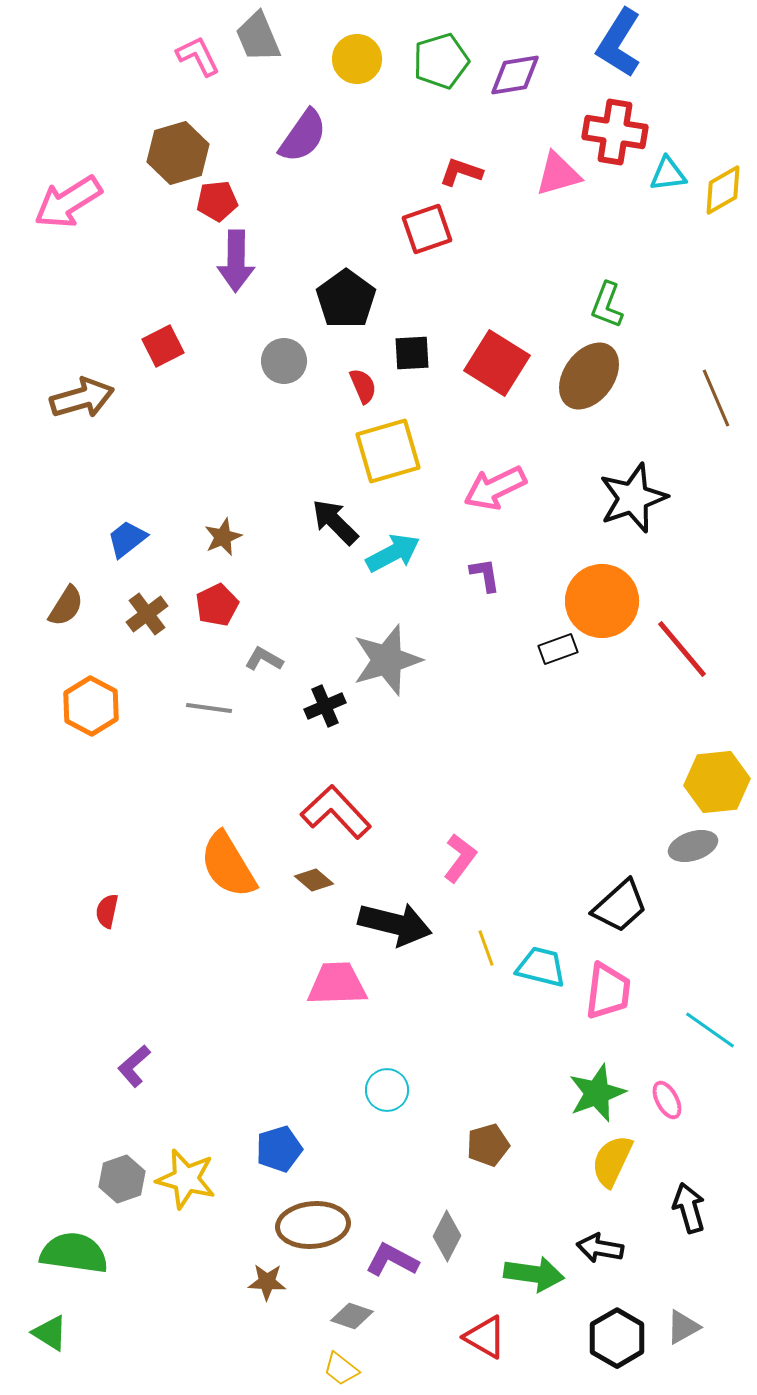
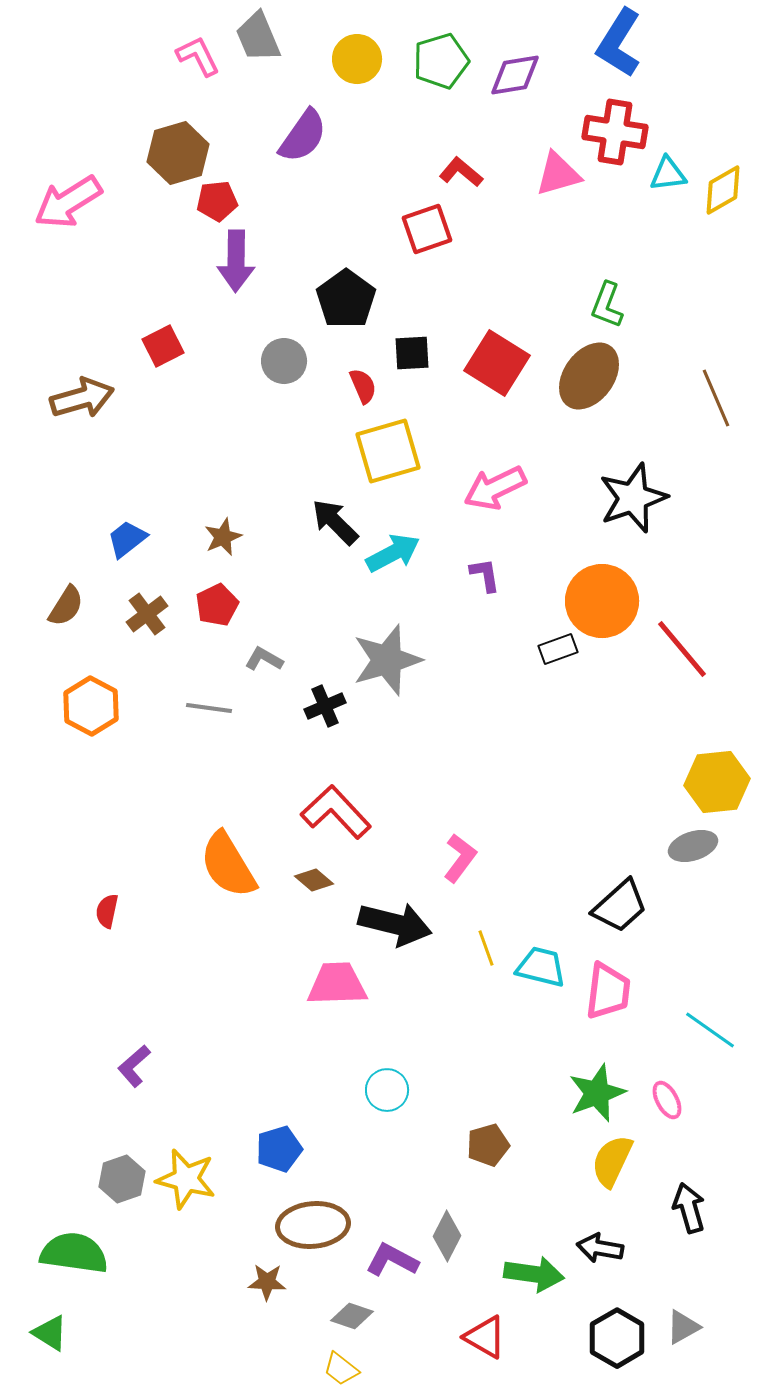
red L-shape at (461, 172): rotated 21 degrees clockwise
